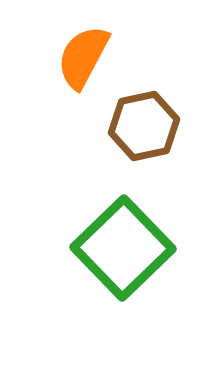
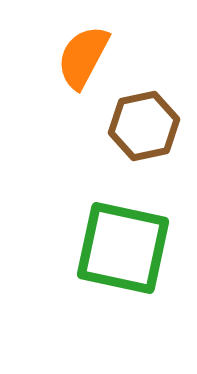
green square: rotated 34 degrees counterclockwise
